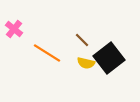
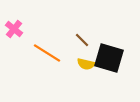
black square: rotated 36 degrees counterclockwise
yellow semicircle: moved 1 px down
